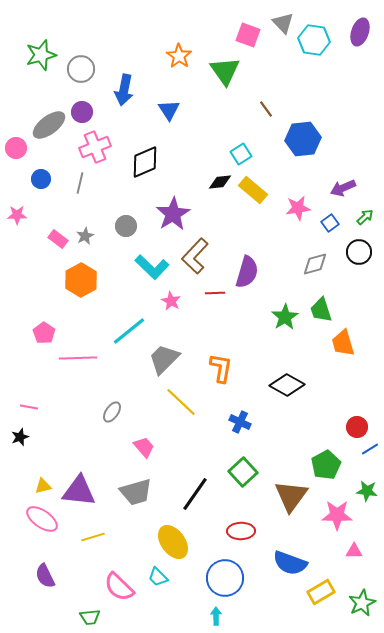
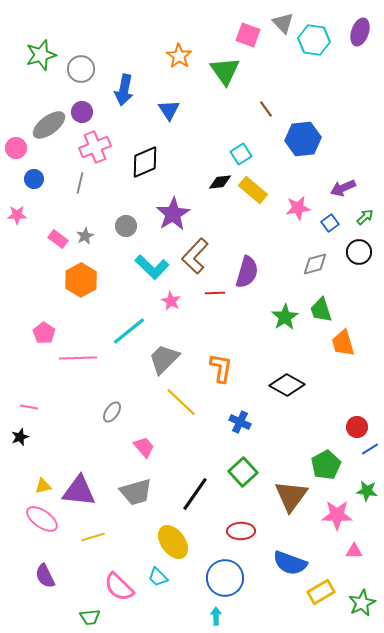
blue circle at (41, 179): moved 7 px left
